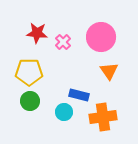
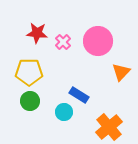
pink circle: moved 3 px left, 4 px down
orange triangle: moved 12 px right, 1 px down; rotated 18 degrees clockwise
blue rectangle: rotated 18 degrees clockwise
orange cross: moved 6 px right, 10 px down; rotated 32 degrees counterclockwise
